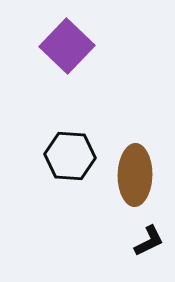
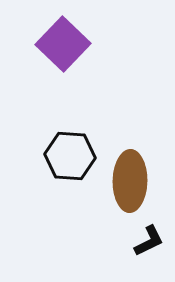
purple square: moved 4 px left, 2 px up
brown ellipse: moved 5 px left, 6 px down
